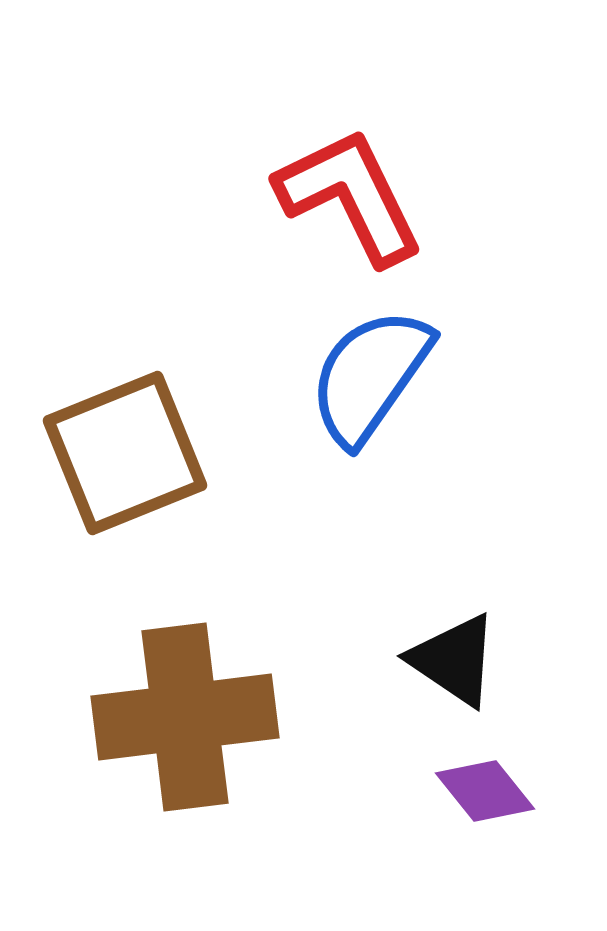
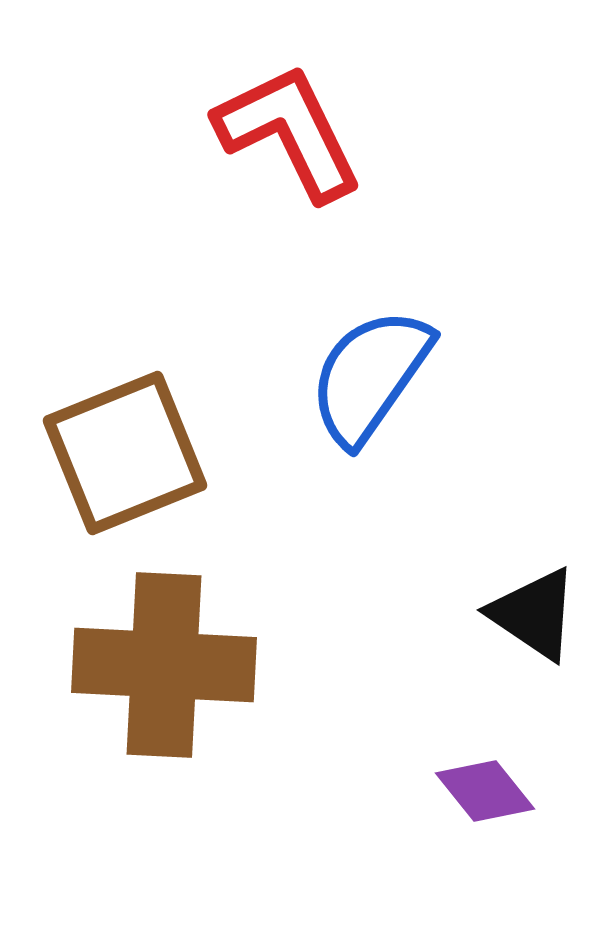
red L-shape: moved 61 px left, 64 px up
black triangle: moved 80 px right, 46 px up
brown cross: moved 21 px left, 52 px up; rotated 10 degrees clockwise
